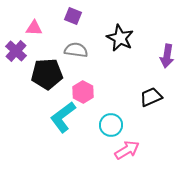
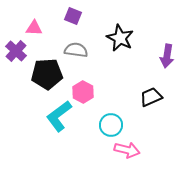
cyan L-shape: moved 4 px left, 1 px up
pink arrow: rotated 45 degrees clockwise
